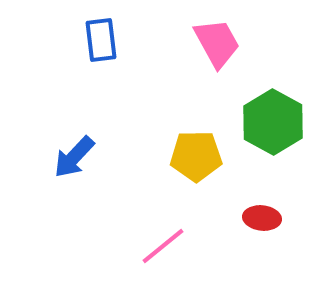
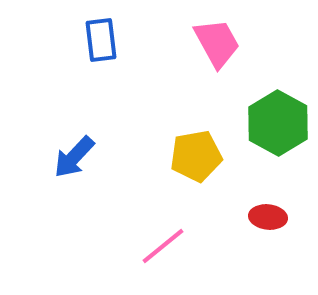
green hexagon: moved 5 px right, 1 px down
yellow pentagon: rotated 9 degrees counterclockwise
red ellipse: moved 6 px right, 1 px up
